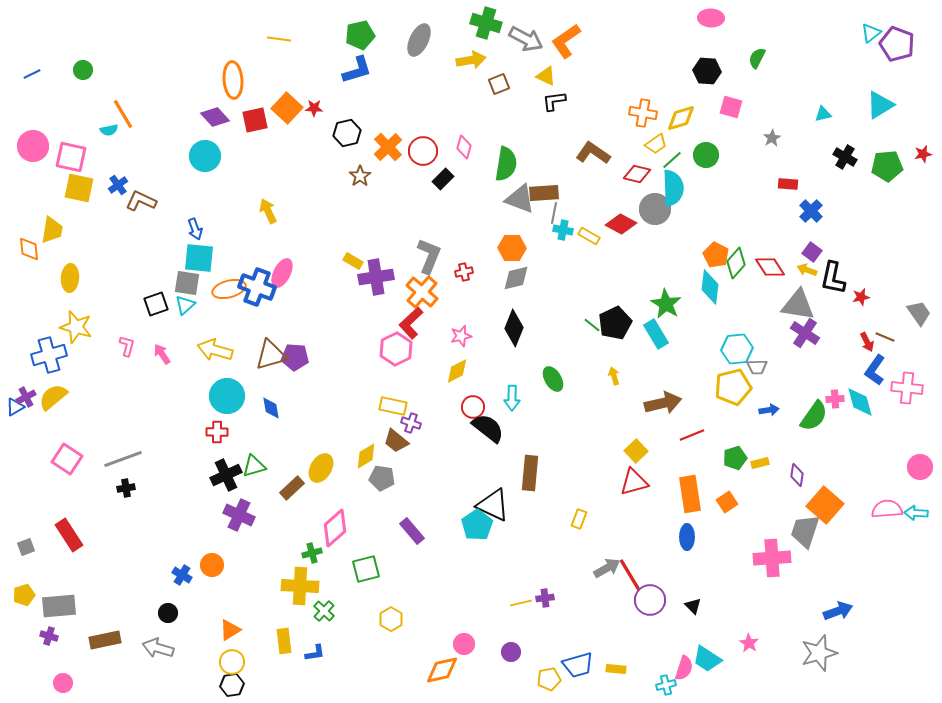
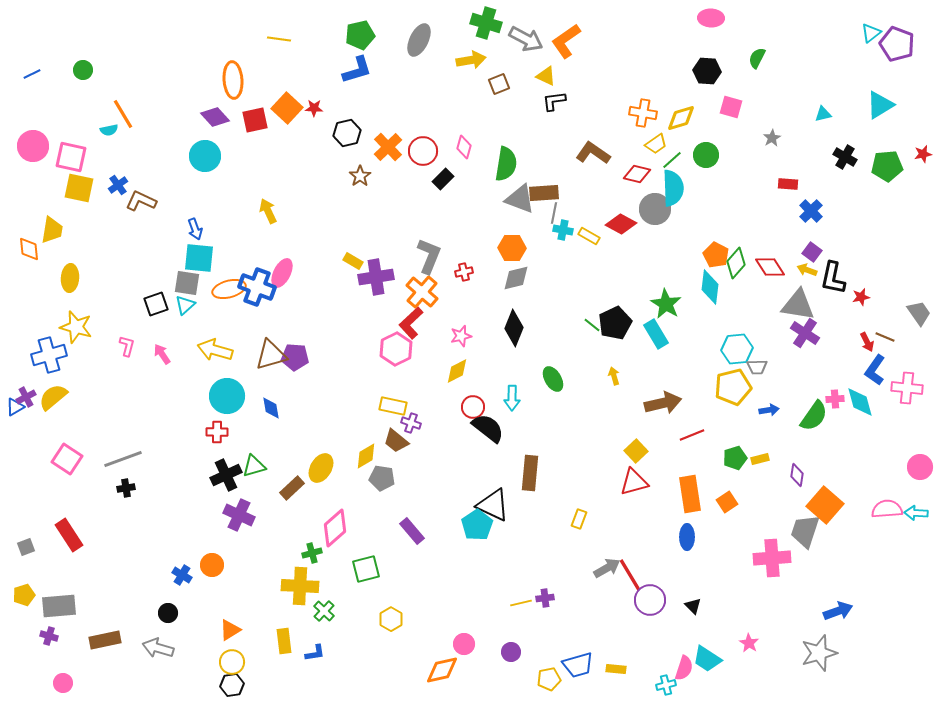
yellow rectangle at (760, 463): moved 4 px up
